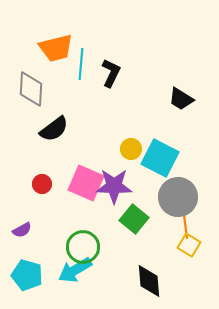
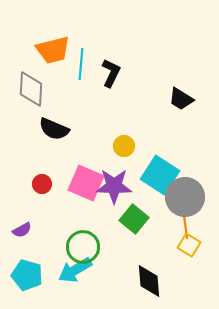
orange trapezoid: moved 3 px left, 2 px down
black semicircle: rotated 60 degrees clockwise
yellow circle: moved 7 px left, 3 px up
cyan square: moved 17 px down; rotated 6 degrees clockwise
gray circle: moved 7 px right
